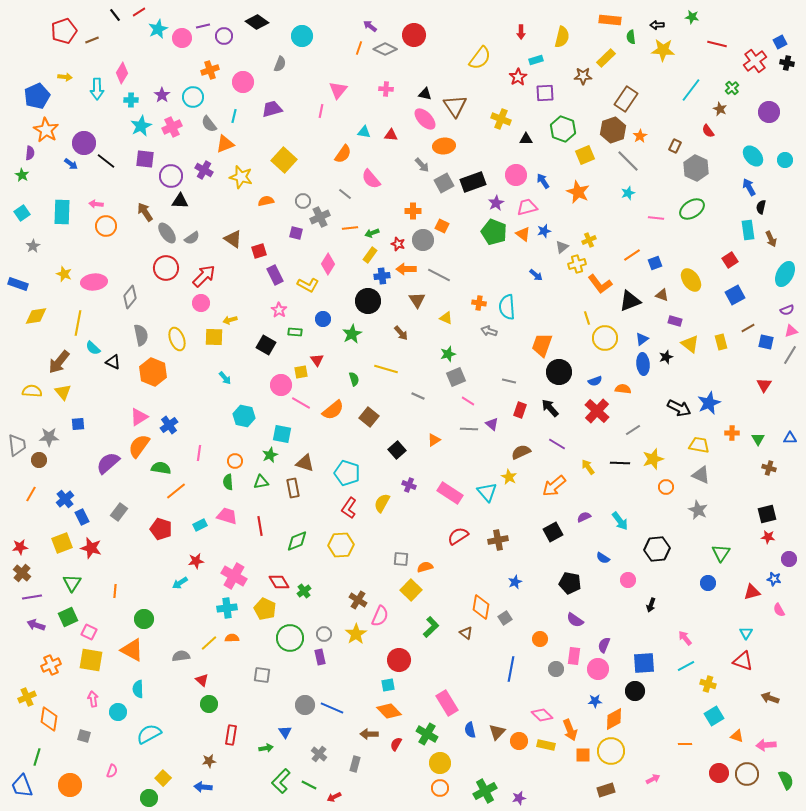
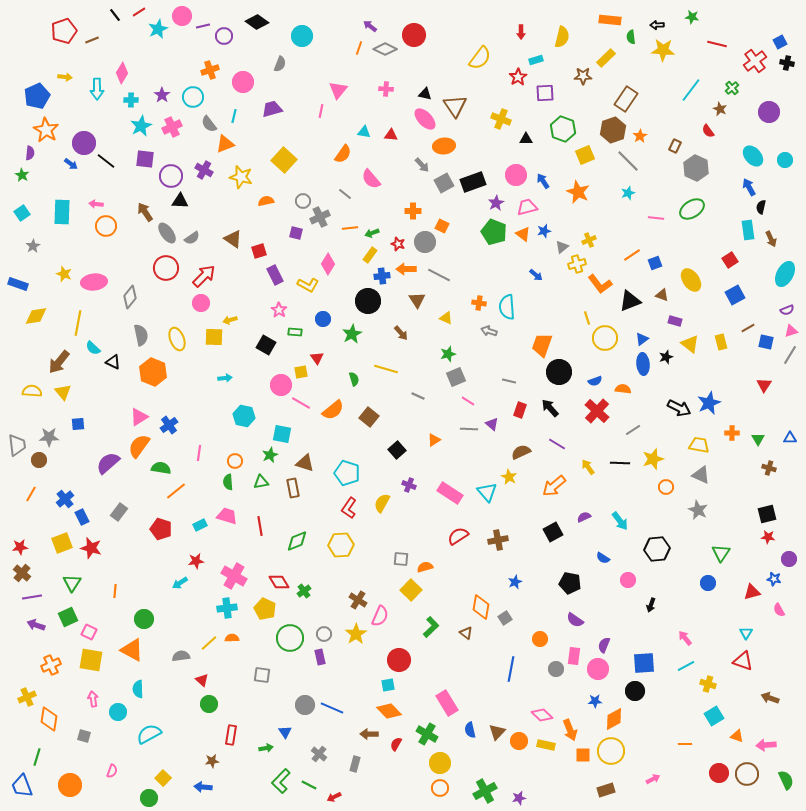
pink circle at (182, 38): moved 22 px up
gray circle at (423, 240): moved 2 px right, 2 px down
red triangle at (317, 360): moved 2 px up
cyan arrow at (225, 378): rotated 56 degrees counterclockwise
brown star at (209, 761): moved 3 px right
